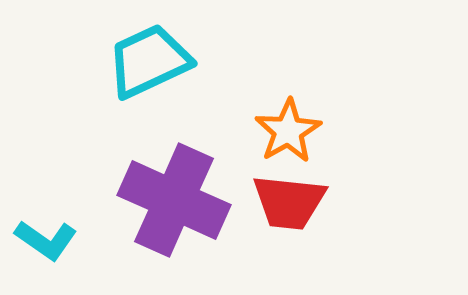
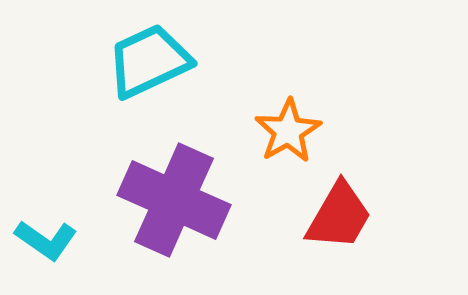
red trapezoid: moved 50 px right, 14 px down; rotated 66 degrees counterclockwise
